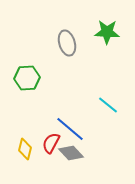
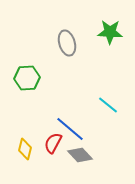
green star: moved 3 px right
red semicircle: moved 2 px right
gray diamond: moved 9 px right, 2 px down
